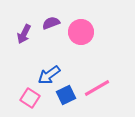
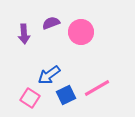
purple arrow: rotated 30 degrees counterclockwise
